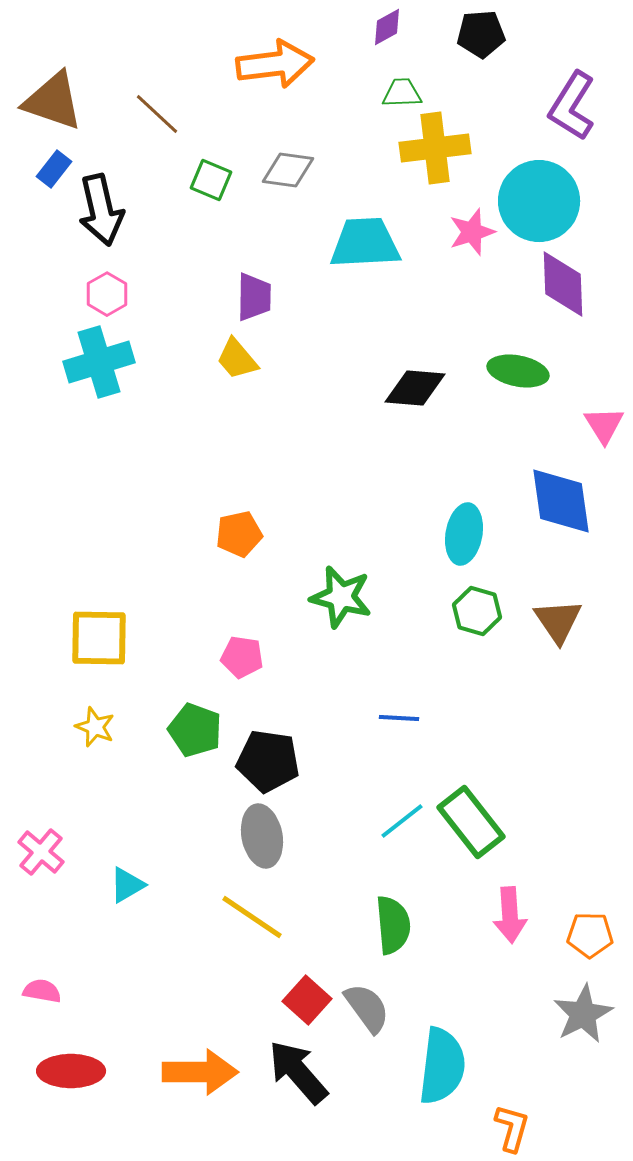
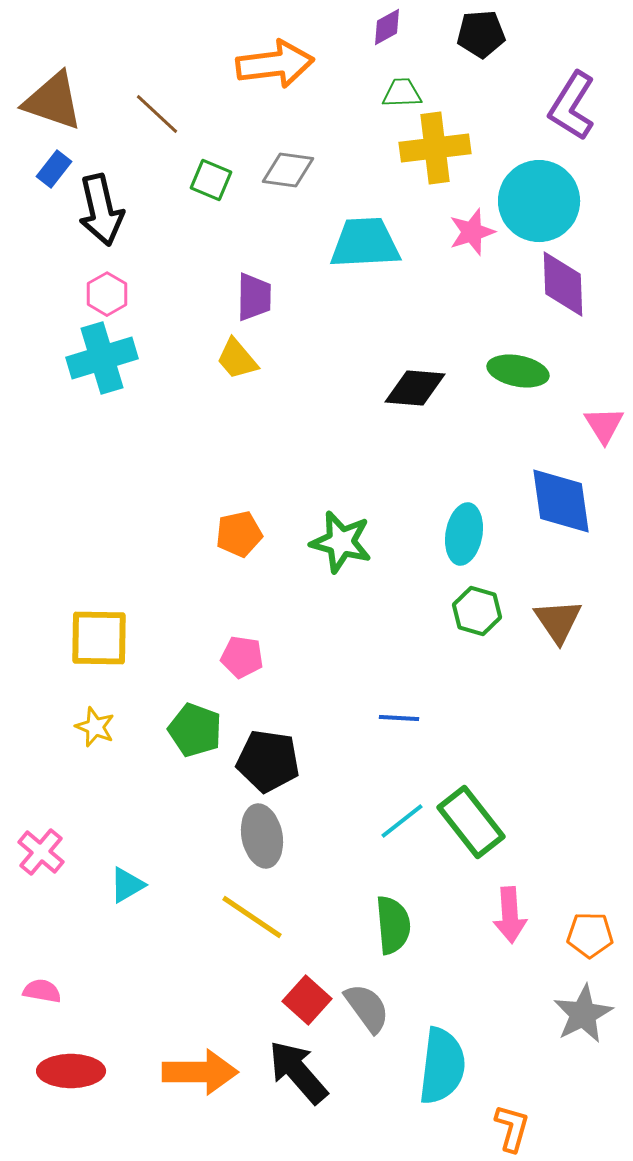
cyan cross at (99, 362): moved 3 px right, 4 px up
green star at (341, 597): moved 55 px up
